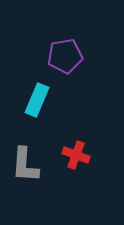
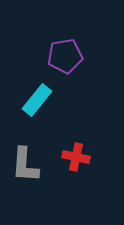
cyan rectangle: rotated 16 degrees clockwise
red cross: moved 2 px down; rotated 8 degrees counterclockwise
